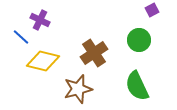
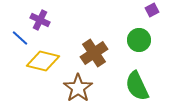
blue line: moved 1 px left, 1 px down
brown star: moved 1 px up; rotated 20 degrees counterclockwise
